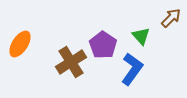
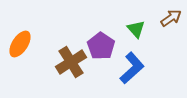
brown arrow: rotated 10 degrees clockwise
green triangle: moved 5 px left, 7 px up
purple pentagon: moved 2 px left, 1 px down
blue L-shape: moved 1 px up; rotated 12 degrees clockwise
